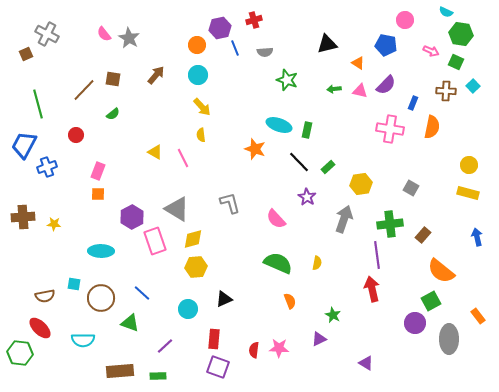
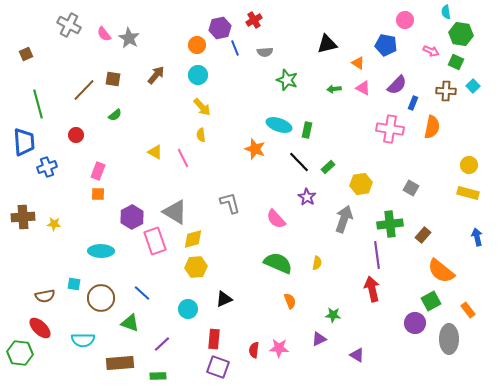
cyan semicircle at (446, 12): rotated 56 degrees clockwise
red cross at (254, 20): rotated 14 degrees counterclockwise
gray cross at (47, 34): moved 22 px right, 9 px up
purple semicircle at (386, 85): moved 11 px right
pink triangle at (360, 91): moved 3 px right, 3 px up; rotated 14 degrees clockwise
green semicircle at (113, 114): moved 2 px right, 1 px down
blue trapezoid at (24, 145): moved 3 px up; rotated 148 degrees clockwise
gray triangle at (177, 209): moved 2 px left, 3 px down
green star at (333, 315): rotated 21 degrees counterclockwise
orange rectangle at (478, 316): moved 10 px left, 6 px up
purple line at (165, 346): moved 3 px left, 2 px up
purple triangle at (366, 363): moved 9 px left, 8 px up
brown rectangle at (120, 371): moved 8 px up
